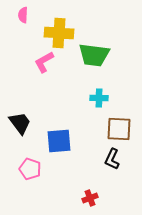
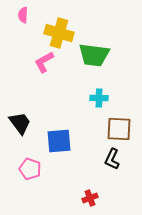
yellow cross: rotated 12 degrees clockwise
